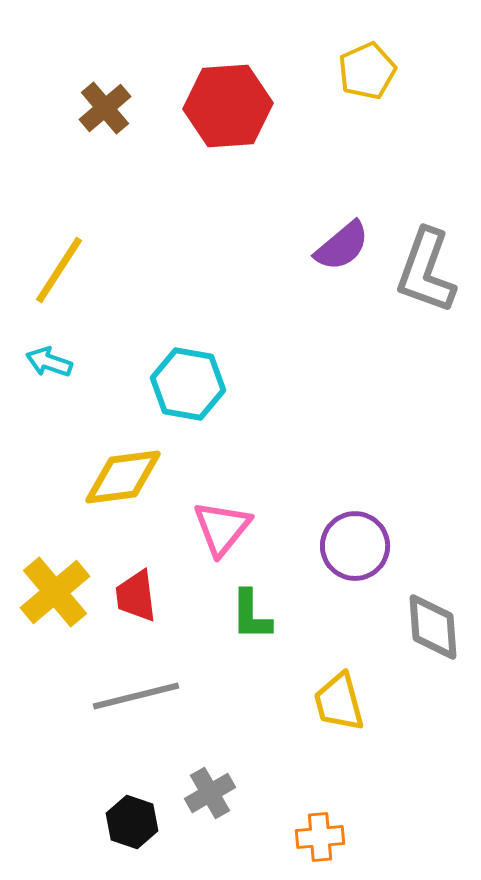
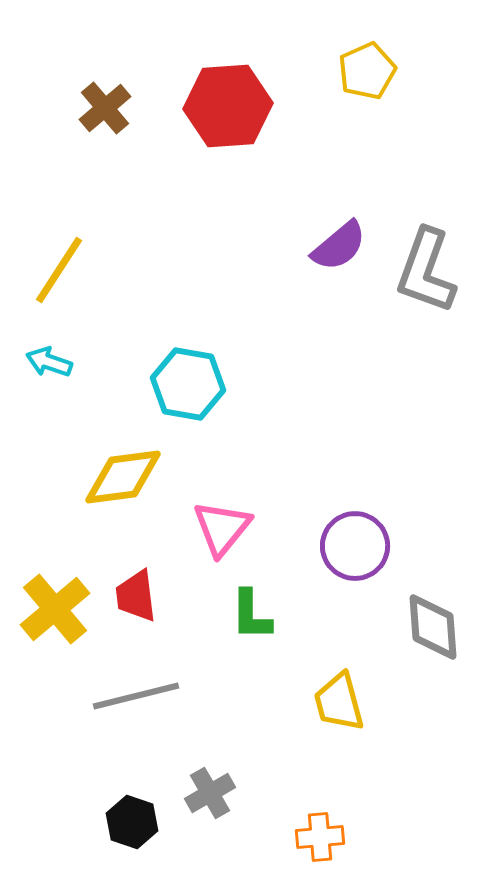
purple semicircle: moved 3 px left
yellow cross: moved 17 px down
